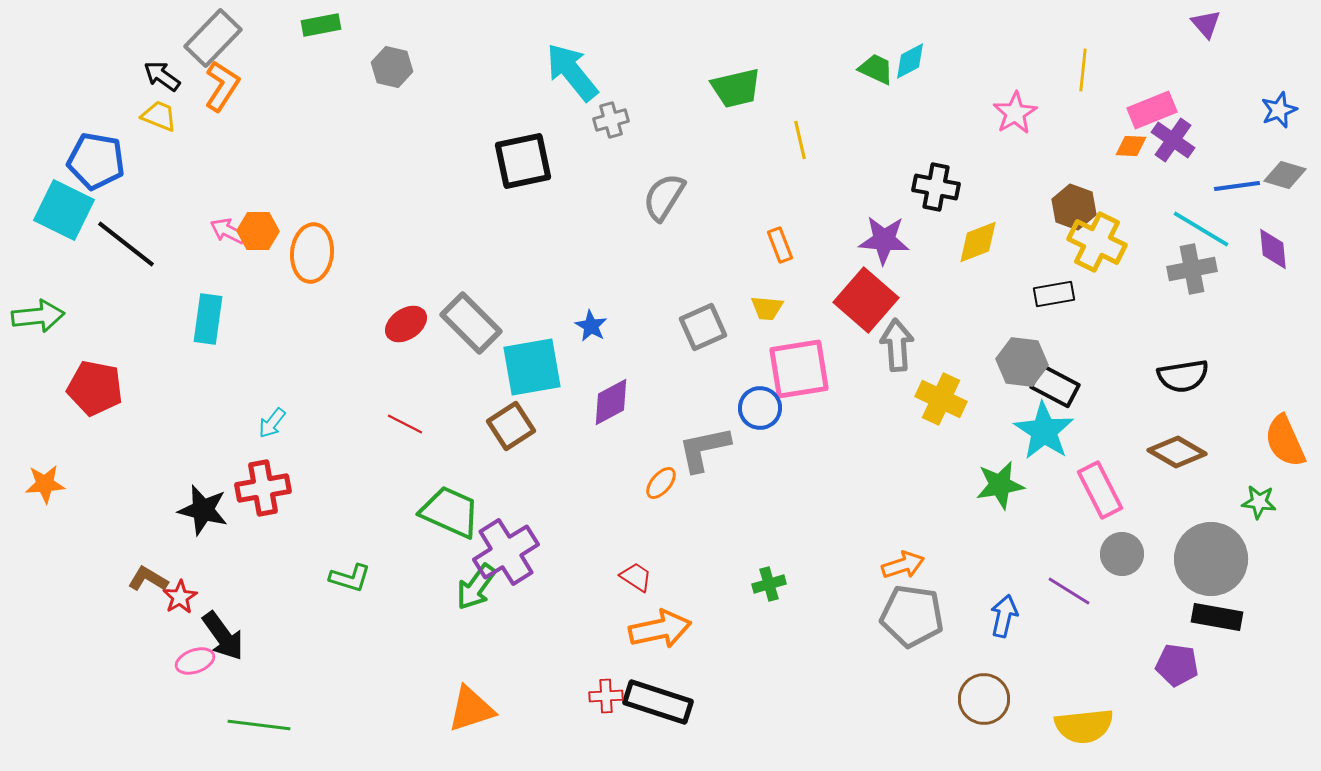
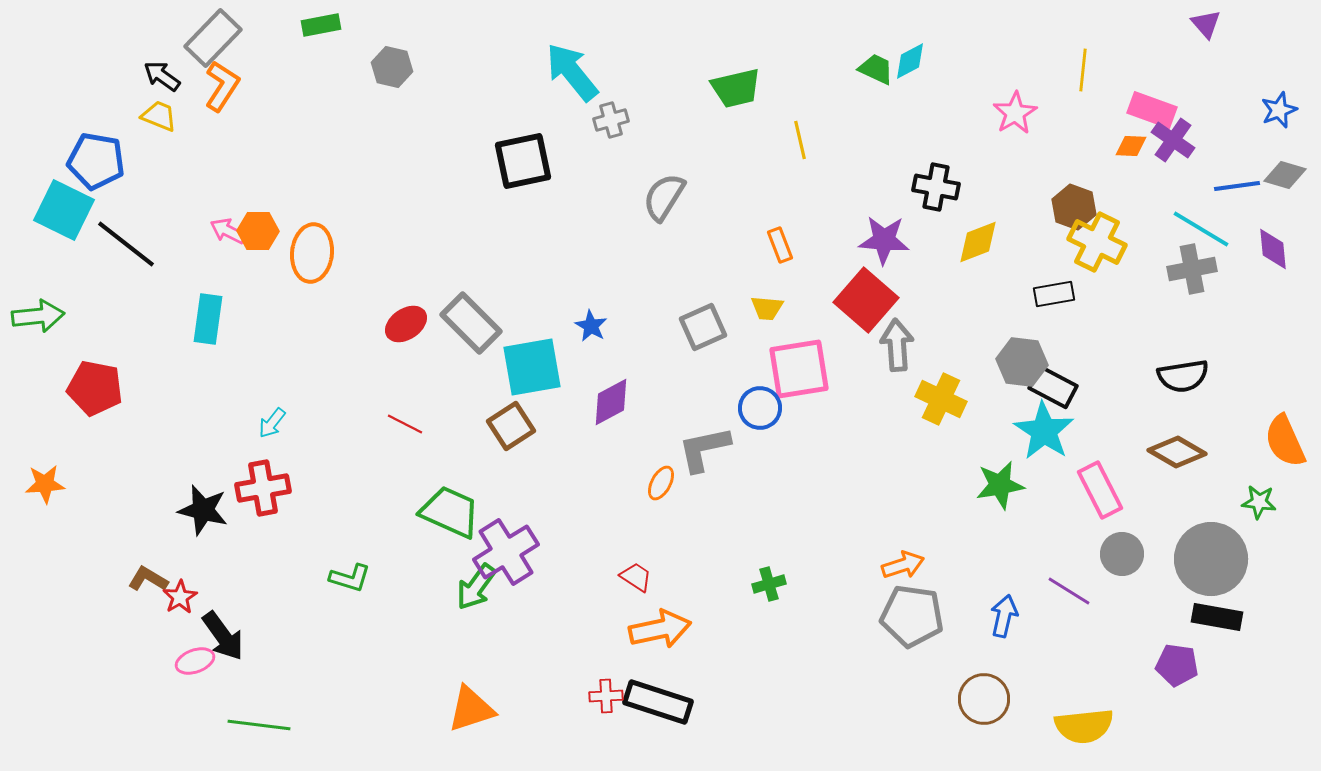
pink rectangle at (1152, 110): rotated 42 degrees clockwise
black rectangle at (1055, 386): moved 2 px left, 1 px down
orange ellipse at (661, 483): rotated 12 degrees counterclockwise
